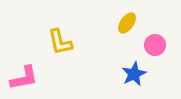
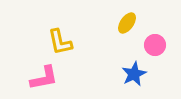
pink L-shape: moved 20 px right
